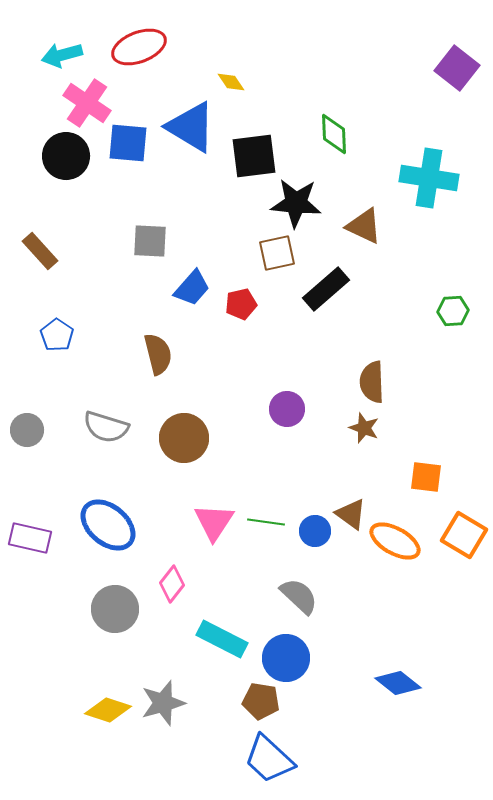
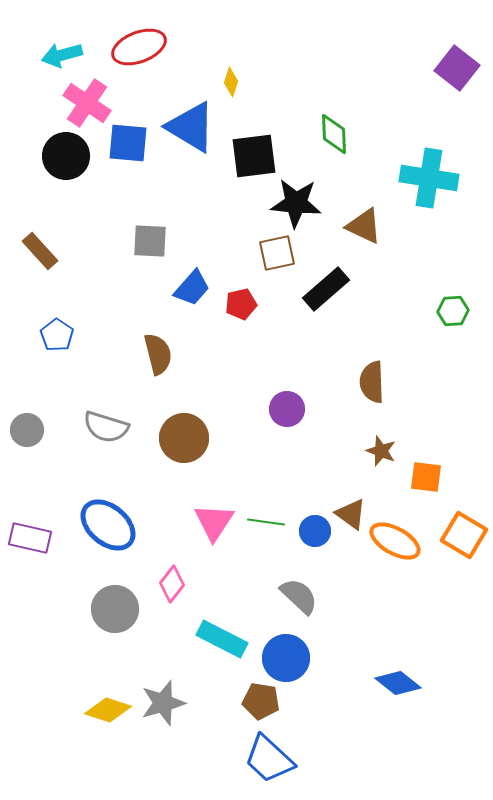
yellow diamond at (231, 82): rotated 52 degrees clockwise
brown star at (364, 428): moved 17 px right, 23 px down
